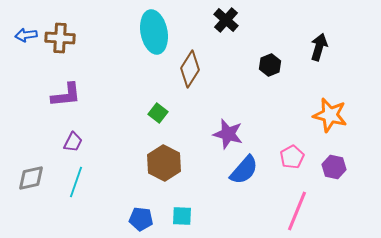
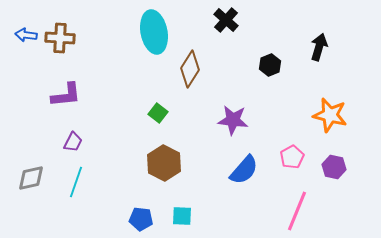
blue arrow: rotated 15 degrees clockwise
purple star: moved 5 px right, 14 px up; rotated 8 degrees counterclockwise
